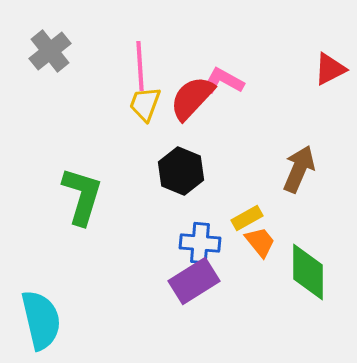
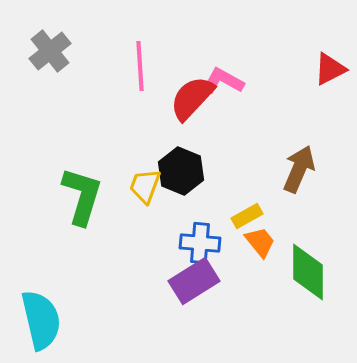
yellow trapezoid: moved 82 px down
yellow rectangle: moved 2 px up
